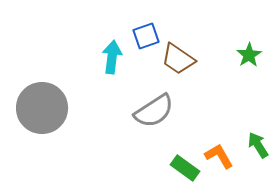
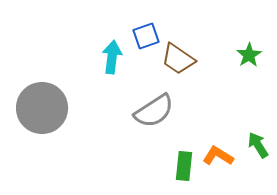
orange L-shape: moved 1 px left; rotated 28 degrees counterclockwise
green rectangle: moved 1 px left, 2 px up; rotated 60 degrees clockwise
